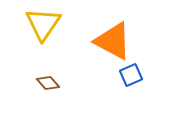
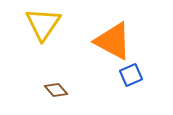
brown diamond: moved 8 px right, 7 px down
